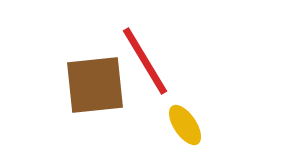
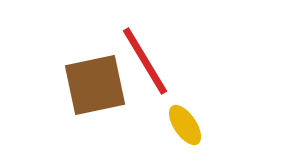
brown square: rotated 6 degrees counterclockwise
